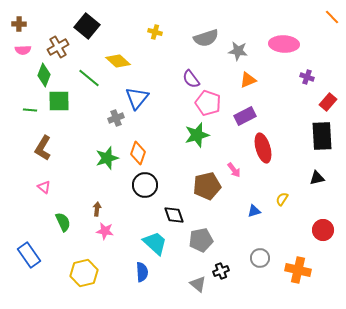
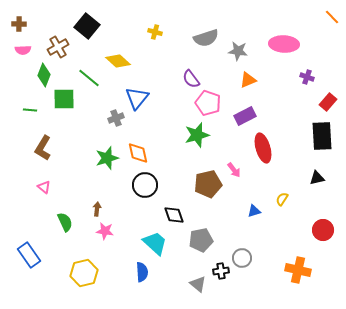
green square at (59, 101): moved 5 px right, 2 px up
orange diamond at (138, 153): rotated 30 degrees counterclockwise
brown pentagon at (207, 186): moved 1 px right, 2 px up
green semicircle at (63, 222): moved 2 px right
gray circle at (260, 258): moved 18 px left
black cross at (221, 271): rotated 14 degrees clockwise
